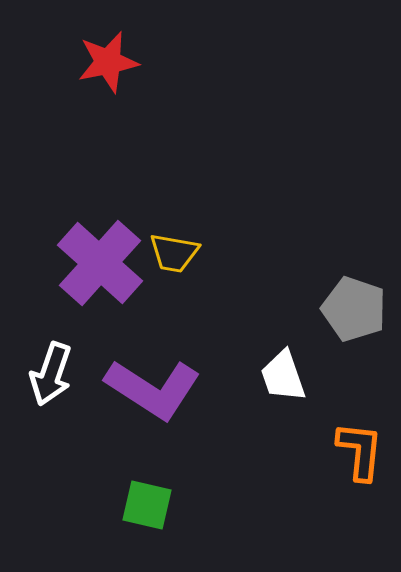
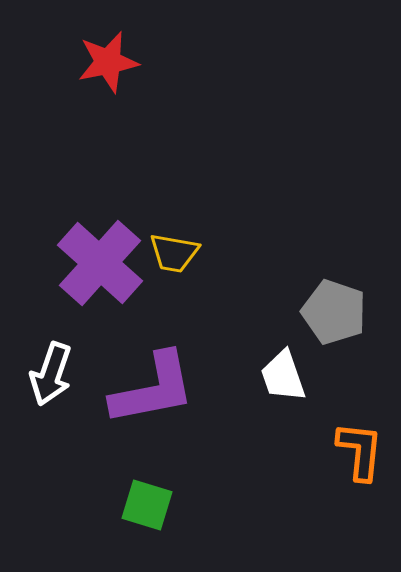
gray pentagon: moved 20 px left, 3 px down
purple L-shape: rotated 44 degrees counterclockwise
green square: rotated 4 degrees clockwise
